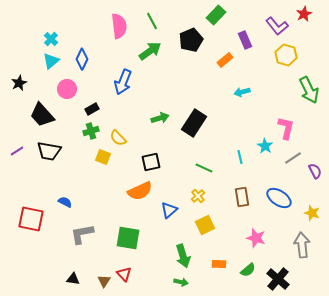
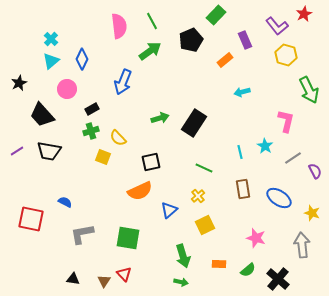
pink L-shape at (286, 128): moved 7 px up
cyan line at (240, 157): moved 5 px up
brown rectangle at (242, 197): moved 1 px right, 8 px up
